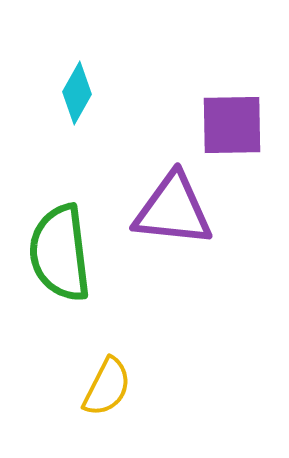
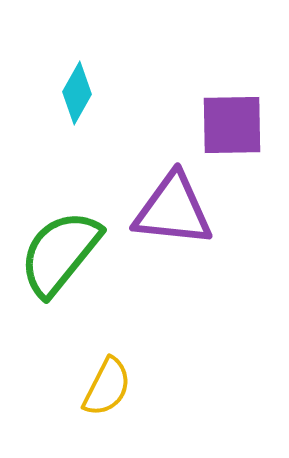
green semicircle: rotated 46 degrees clockwise
